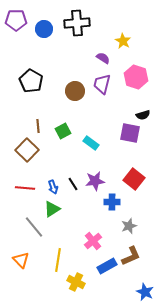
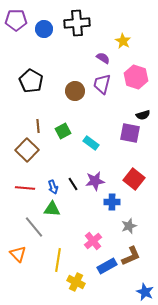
green triangle: rotated 36 degrees clockwise
orange triangle: moved 3 px left, 6 px up
